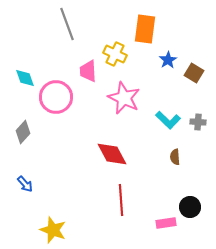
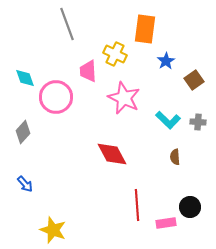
blue star: moved 2 px left, 1 px down
brown square: moved 7 px down; rotated 24 degrees clockwise
red line: moved 16 px right, 5 px down
